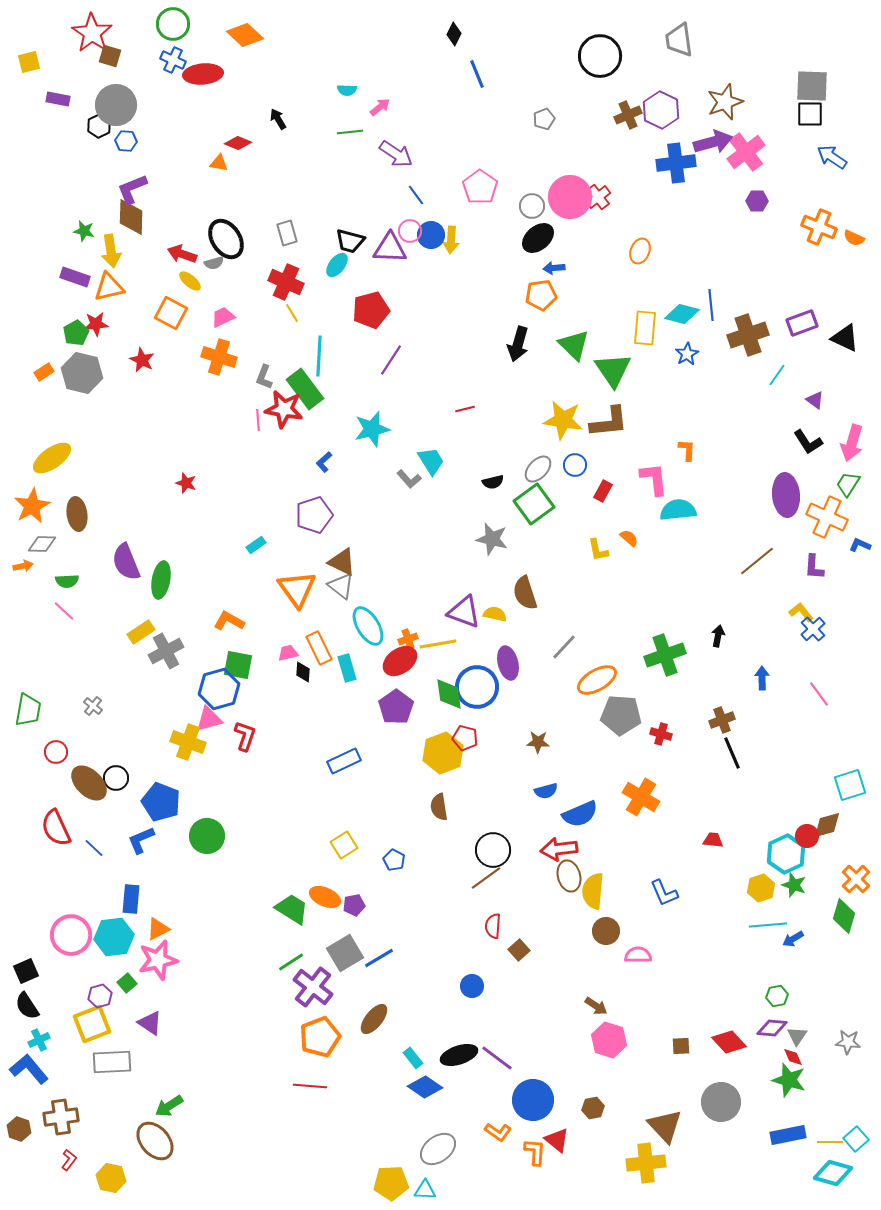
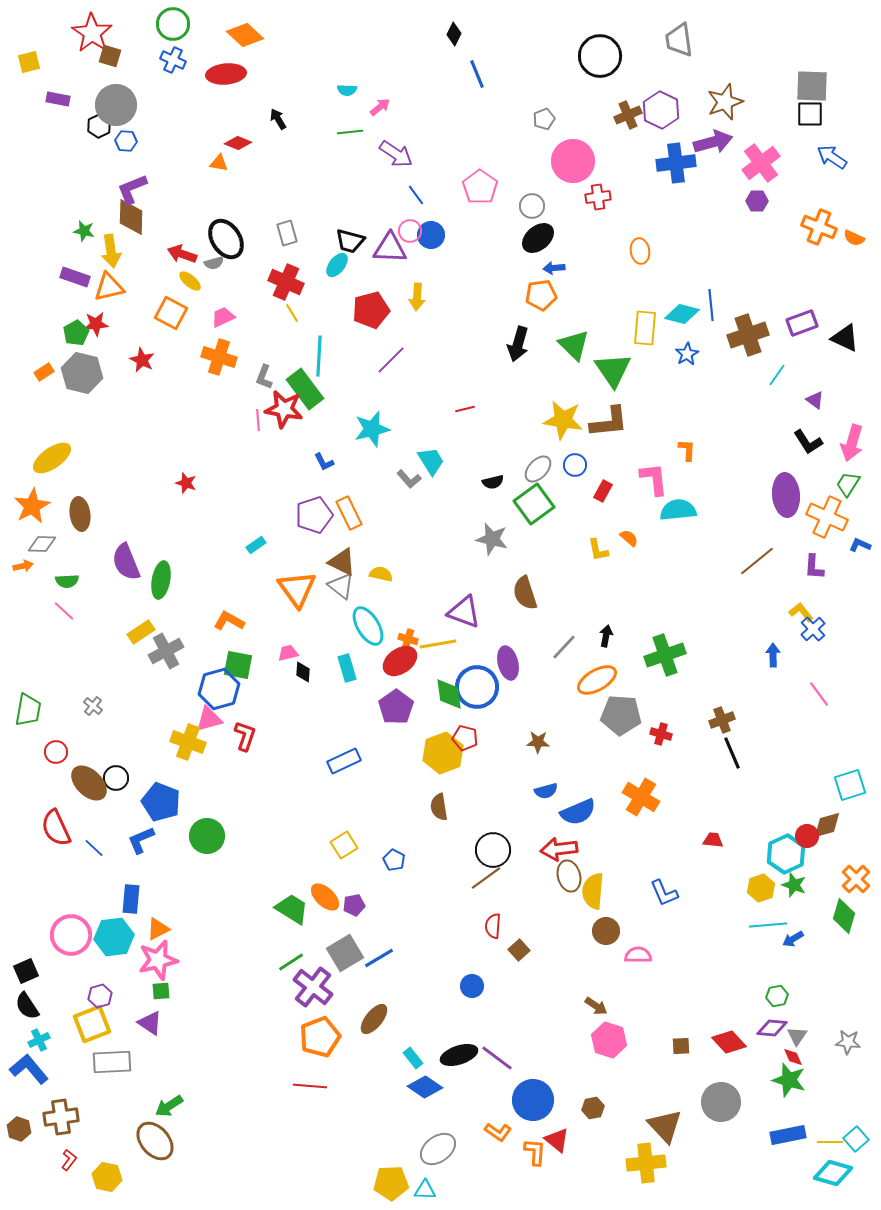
red ellipse at (203, 74): moved 23 px right
pink cross at (746, 152): moved 15 px right, 11 px down
pink circle at (570, 197): moved 3 px right, 36 px up
red cross at (598, 197): rotated 30 degrees clockwise
yellow arrow at (451, 240): moved 34 px left, 57 px down
orange ellipse at (640, 251): rotated 30 degrees counterclockwise
purple line at (391, 360): rotated 12 degrees clockwise
blue L-shape at (324, 462): rotated 75 degrees counterclockwise
brown ellipse at (77, 514): moved 3 px right
yellow semicircle at (495, 614): moved 114 px left, 40 px up
black arrow at (718, 636): moved 112 px left
orange cross at (408, 639): rotated 36 degrees clockwise
orange rectangle at (319, 648): moved 30 px right, 135 px up
blue arrow at (762, 678): moved 11 px right, 23 px up
blue semicircle at (580, 814): moved 2 px left, 2 px up
orange ellipse at (325, 897): rotated 20 degrees clockwise
green square at (127, 983): moved 34 px right, 8 px down; rotated 36 degrees clockwise
yellow hexagon at (111, 1178): moved 4 px left, 1 px up
